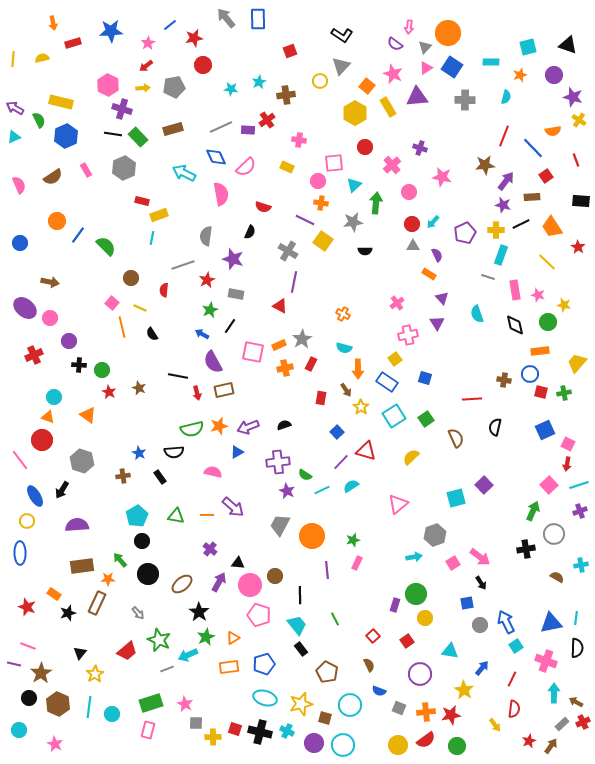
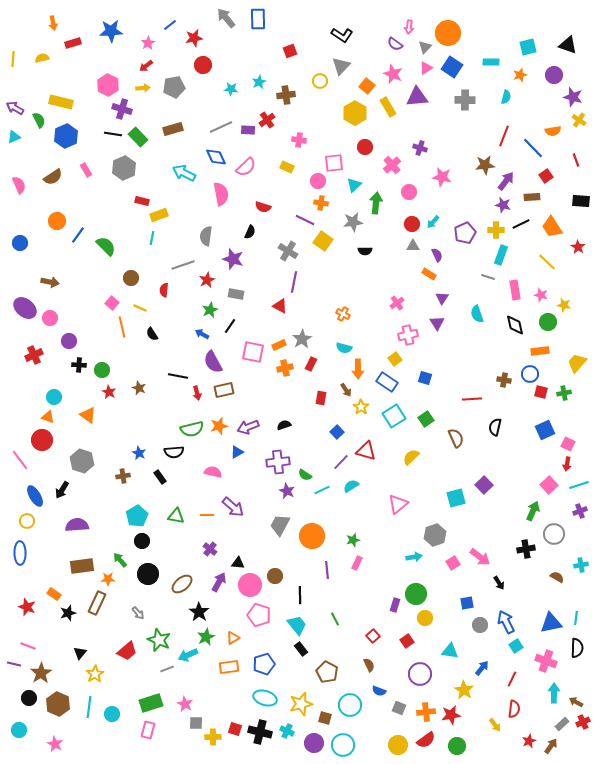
pink star at (538, 295): moved 3 px right
purple triangle at (442, 298): rotated 16 degrees clockwise
black arrow at (481, 583): moved 18 px right
